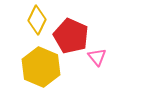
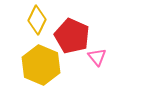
red pentagon: moved 1 px right
yellow hexagon: moved 2 px up
